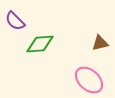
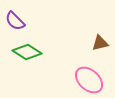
green diamond: moved 13 px left, 8 px down; rotated 36 degrees clockwise
